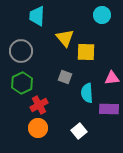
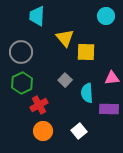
cyan circle: moved 4 px right, 1 px down
gray circle: moved 1 px down
gray square: moved 3 px down; rotated 24 degrees clockwise
orange circle: moved 5 px right, 3 px down
